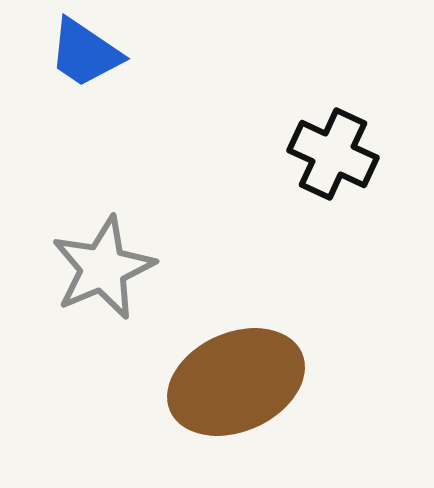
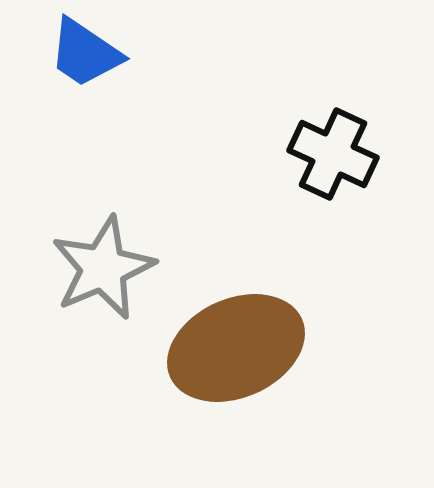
brown ellipse: moved 34 px up
